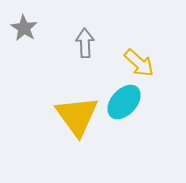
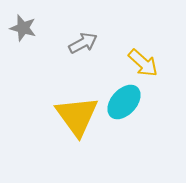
gray star: moved 1 px left; rotated 16 degrees counterclockwise
gray arrow: moved 2 px left; rotated 64 degrees clockwise
yellow arrow: moved 4 px right
